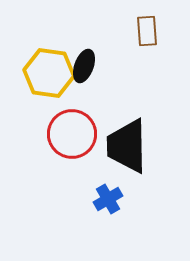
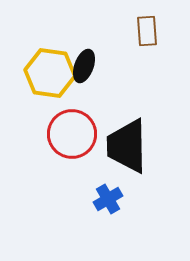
yellow hexagon: moved 1 px right
